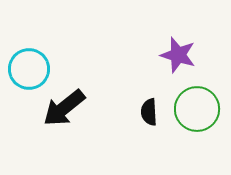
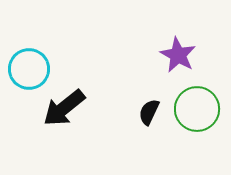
purple star: rotated 12 degrees clockwise
black semicircle: rotated 28 degrees clockwise
